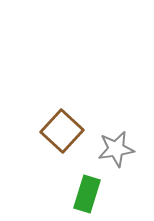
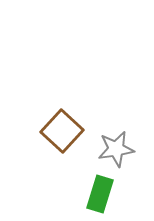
green rectangle: moved 13 px right
